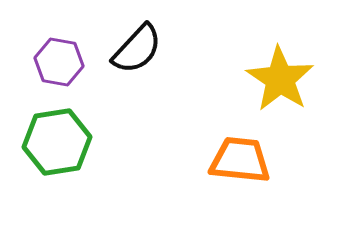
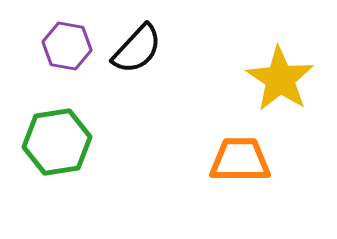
purple hexagon: moved 8 px right, 16 px up
orange trapezoid: rotated 6 degrees counterclockwise
